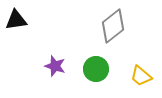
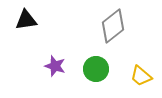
black triangle: moved 10 px right
